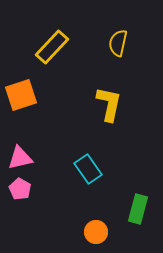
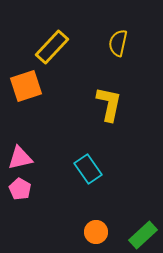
orange square: moved 5 px right, 9 px up
green rectangle: moved 5 px right, 26 px down; rotated 32 degrees clockwise
